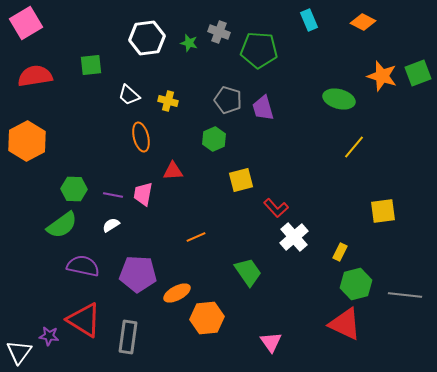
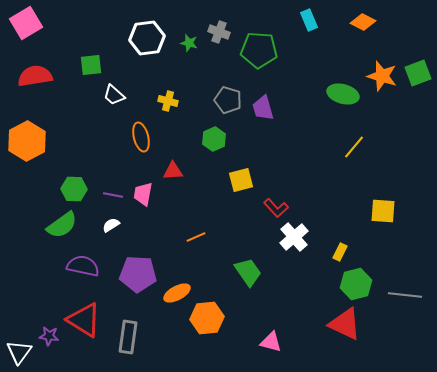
white trapezoid at (129, 95): moved 15 px left
green ellipse at (339, 99): moved 4 px right, 5 px up
yellow square at (383, 211): rotated 12 degrees clockwise
pink triangle at (271, 342): rotated 40 degrees counterclockwise
